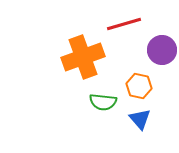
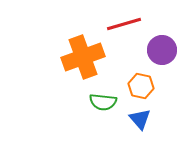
orange hexagon: moved 2 px right
